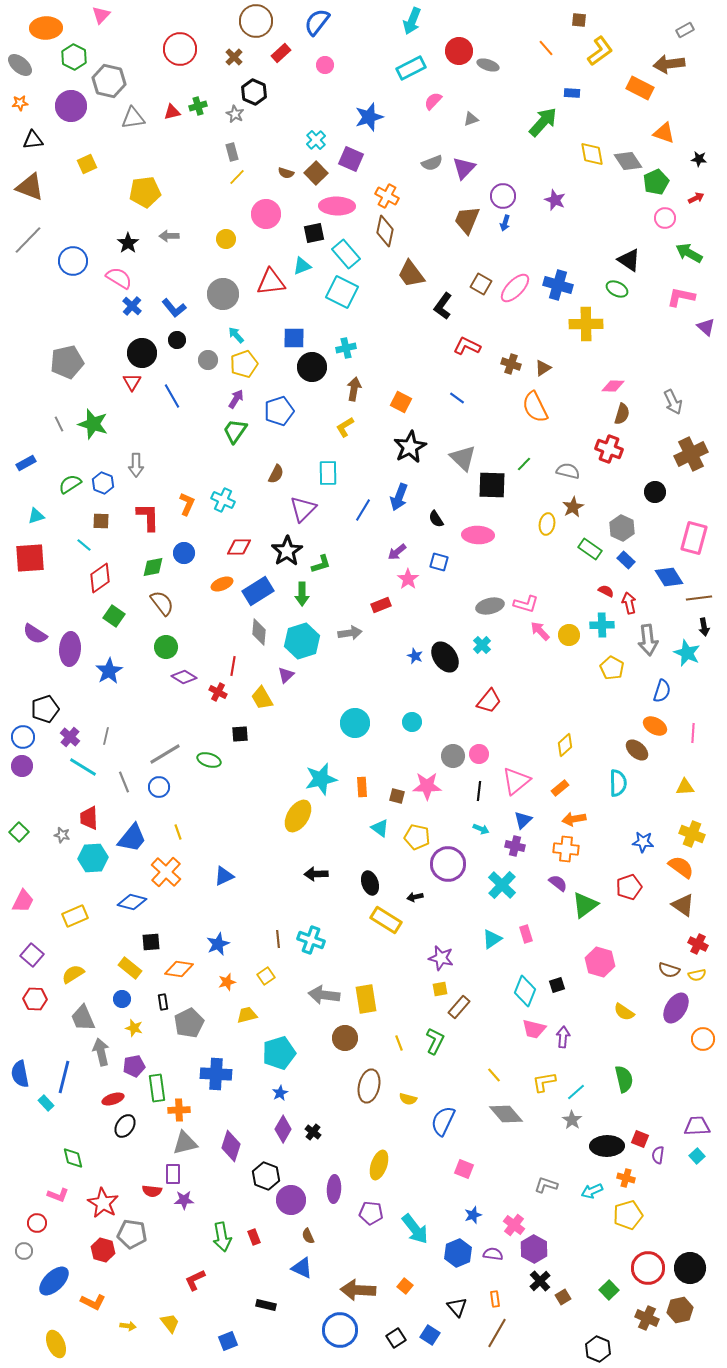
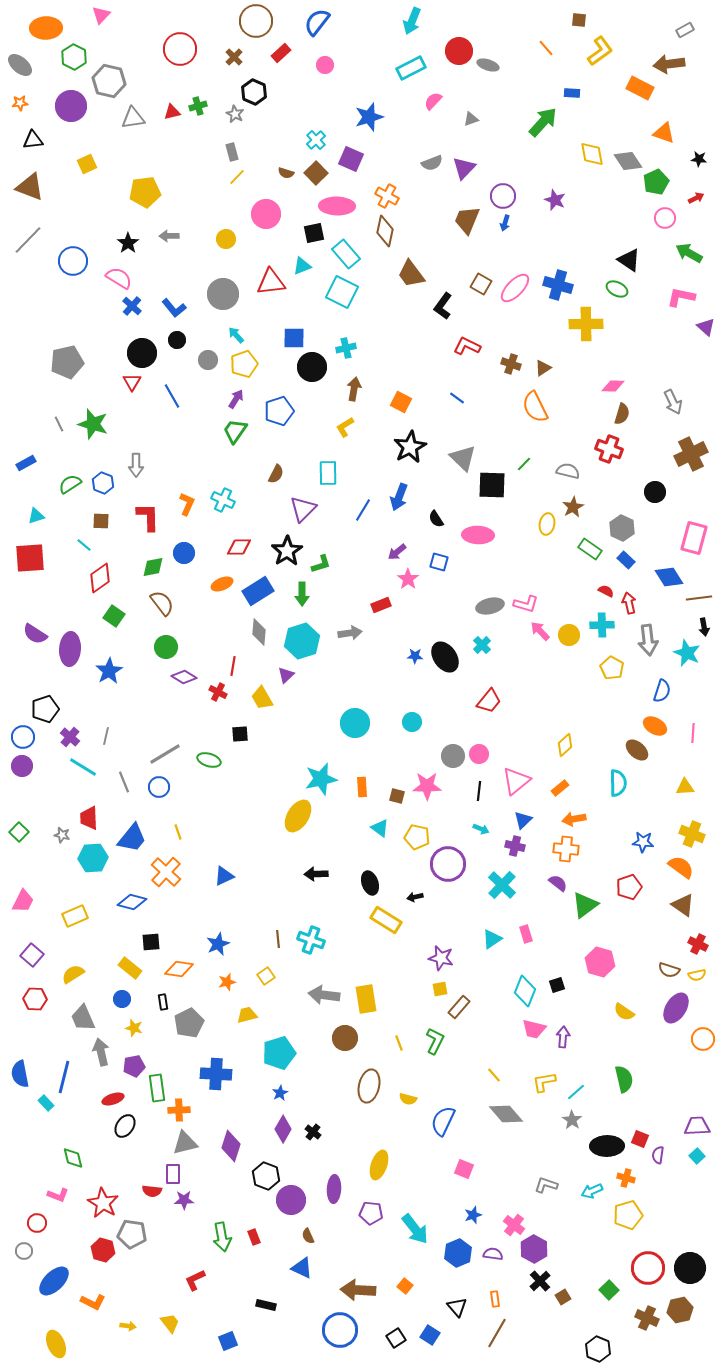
blue star at (415, 656): rotated 21 degrees counterclockwise
